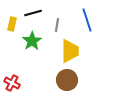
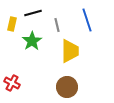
gray line: rotated 24 degrees counterclockwise
brown circle: moved 7 px down
